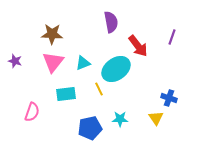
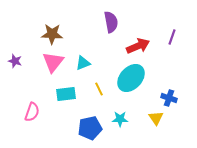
red arrow: rotated 75 degrees counterclockwise
cyan ellipse: moved 15 px right, 9 px down; rotated 12 degrees counterclockwise
